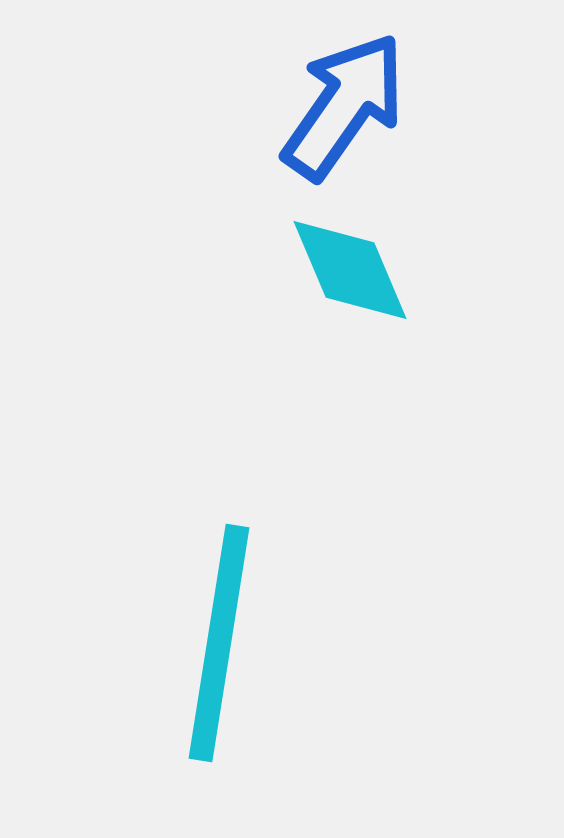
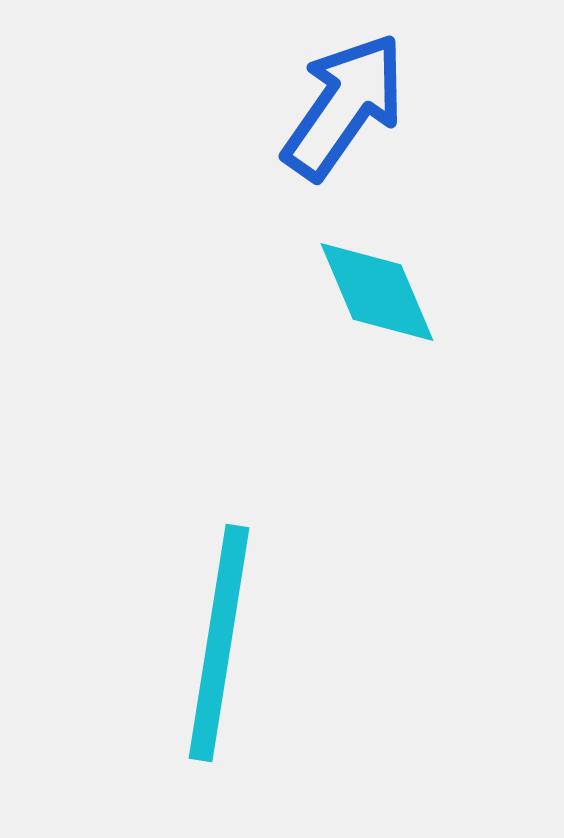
cyan diamond: moved 27 px right, 22 px down
